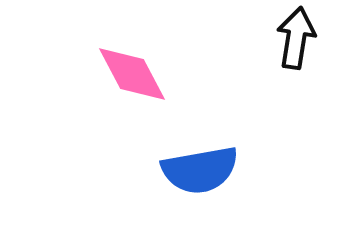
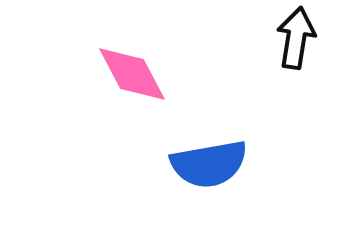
blue semicircle: moved 9 px right, 6 px up
